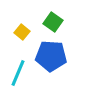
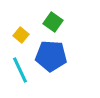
yellow square: moved 1 px left, 3 px down
cyan line: moved 2 px right, 3 px up; rotated 48 degrees counterclockwise
